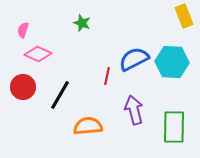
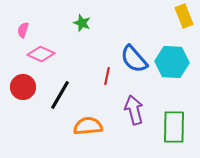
pink diamond: moved 3 px right
blue semicircle: rotated 104 degrees counterclockwise
